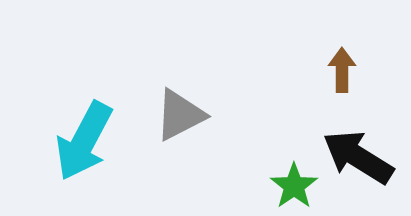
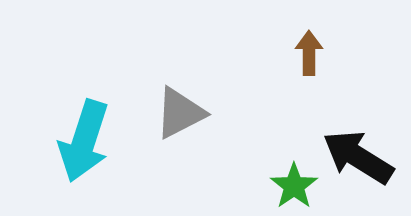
brown arrow: moved 33 px left, 17 px up
gray triangle: moved 2 px up
cyan arrow: rotated 10 degrees counterclockwise
